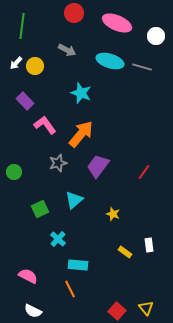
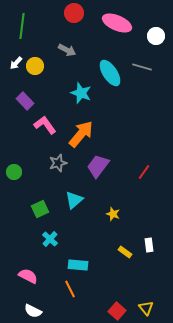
cyan ellipse: moved 12 px down; rotated 40 degrees clockwise
cyan cross: moved 8 px left
